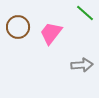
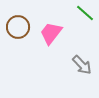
gray arrow: rotated 50 degrees clockwise
